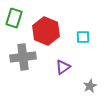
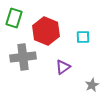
gray star: moved 2 px right, 1 px up
